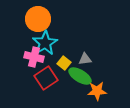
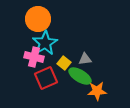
red square: rotated 10 degrees clockwise
